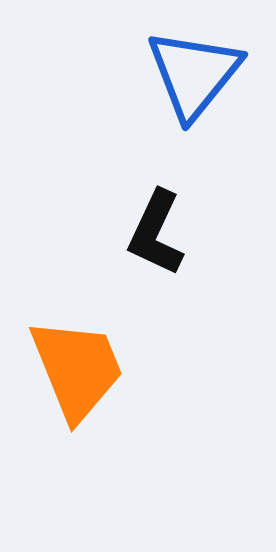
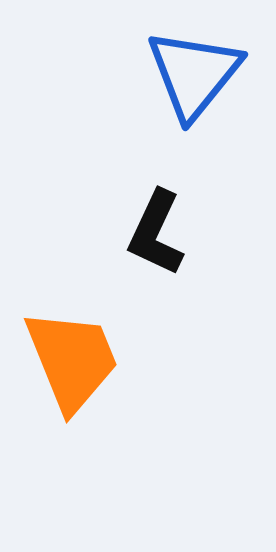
orange trapezoid: moved 5 px left, 9 px up
